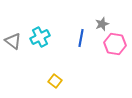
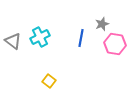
yellow square: moved 6 px left
